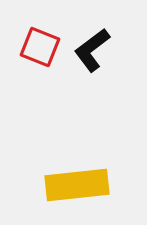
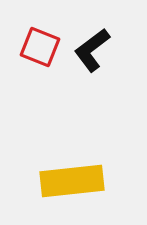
yellow rectangle: moved 5 px left, 4 px up
